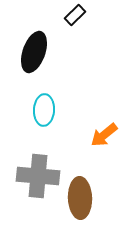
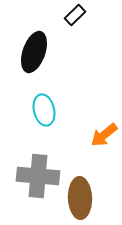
cyan ellipse: rotated 16 degrees counterclockwise
